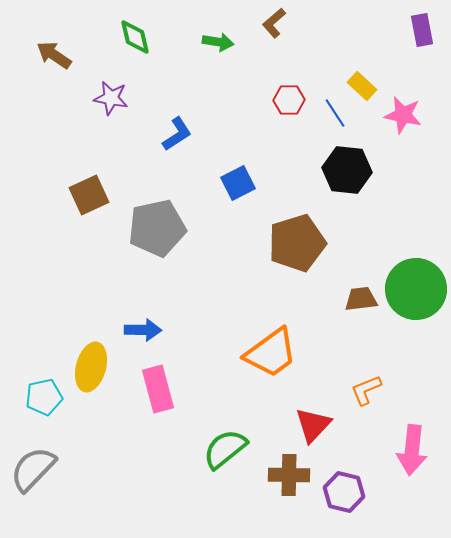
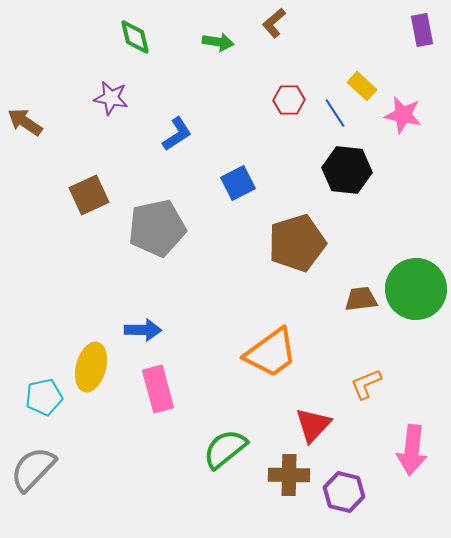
brown arrow: moved 29 px left, 67 px down
orange L-shape: moved 6 px up
